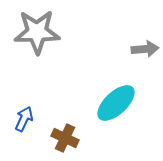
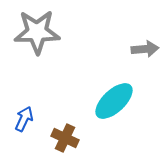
cyan ellipse: moved 2 px left, 2 px up
